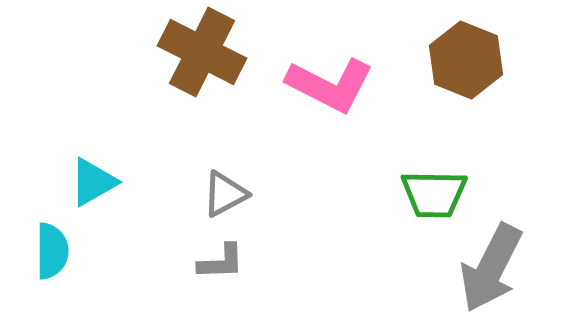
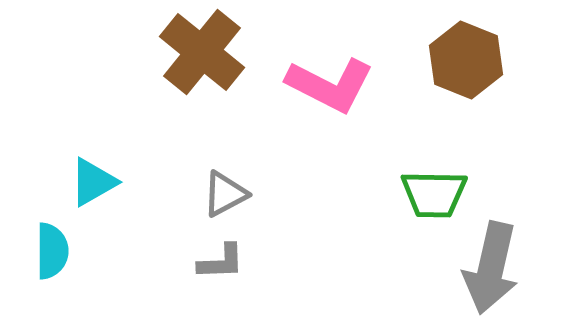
brown cross: rotated 12 degrees clockwise
gray arrow: rotated 14 degrees counterclockwise
